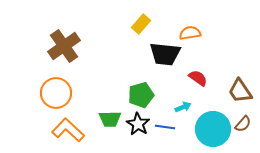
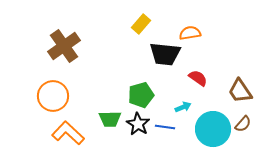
orange circle: moved 3 px left, 3 px down
orange L-shape: moved 3 px down
